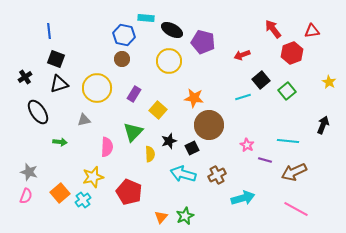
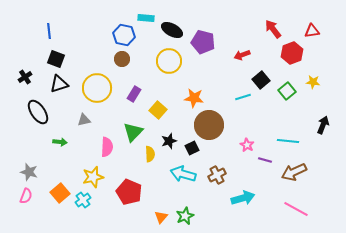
yellow star at (329, 82): moved 16 px left; rotated 24 degrees counterclockwise
